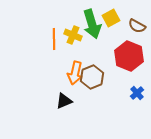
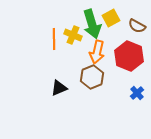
orange arrow: moved 22 px right, 21 px up
black triangle: moved 5 px left, 13 px up
